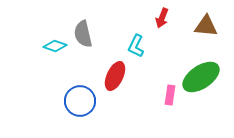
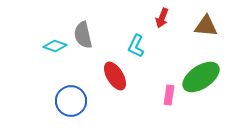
gray semicircle: moved 1 px down
red ellipse: rotated 56 degrees counterclockwise
pink rectangle: moved 1 px left
blue circle: moved 9 px left
